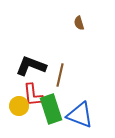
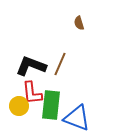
brown line: moved 11 px up; rotated 10 degrees clockwise
red L-shape: moved 1 px left, 2 px up
green rectangle: moved 4 px up; rotated 24 degrees clockwise
blue triangle: moved 3 px left, 3 px down
